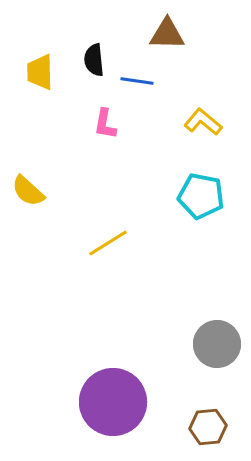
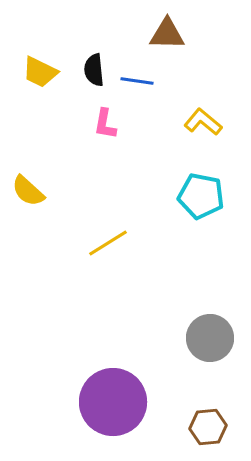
black semicircle: moved 10 px down
yellow trapezoid: rotated 63 degrees counterclockwise
gray circle: moved 7 px left, 6 px up
